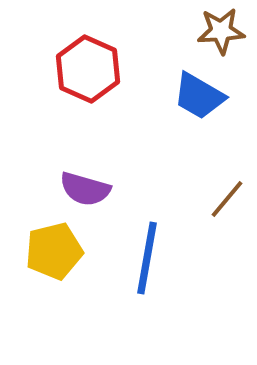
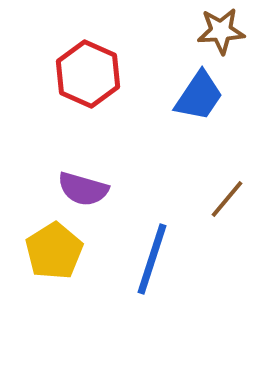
red hexagon: moved 5 px down
blue trapezoid: rotated 86 degrees counterclockwise
purple semicircle: moved 2 px left
yellow pentagon: rotated 18 degrees counterclockwise
blue line: moved 5 px right, 1 px down; rotated 8 degrees clockwise
